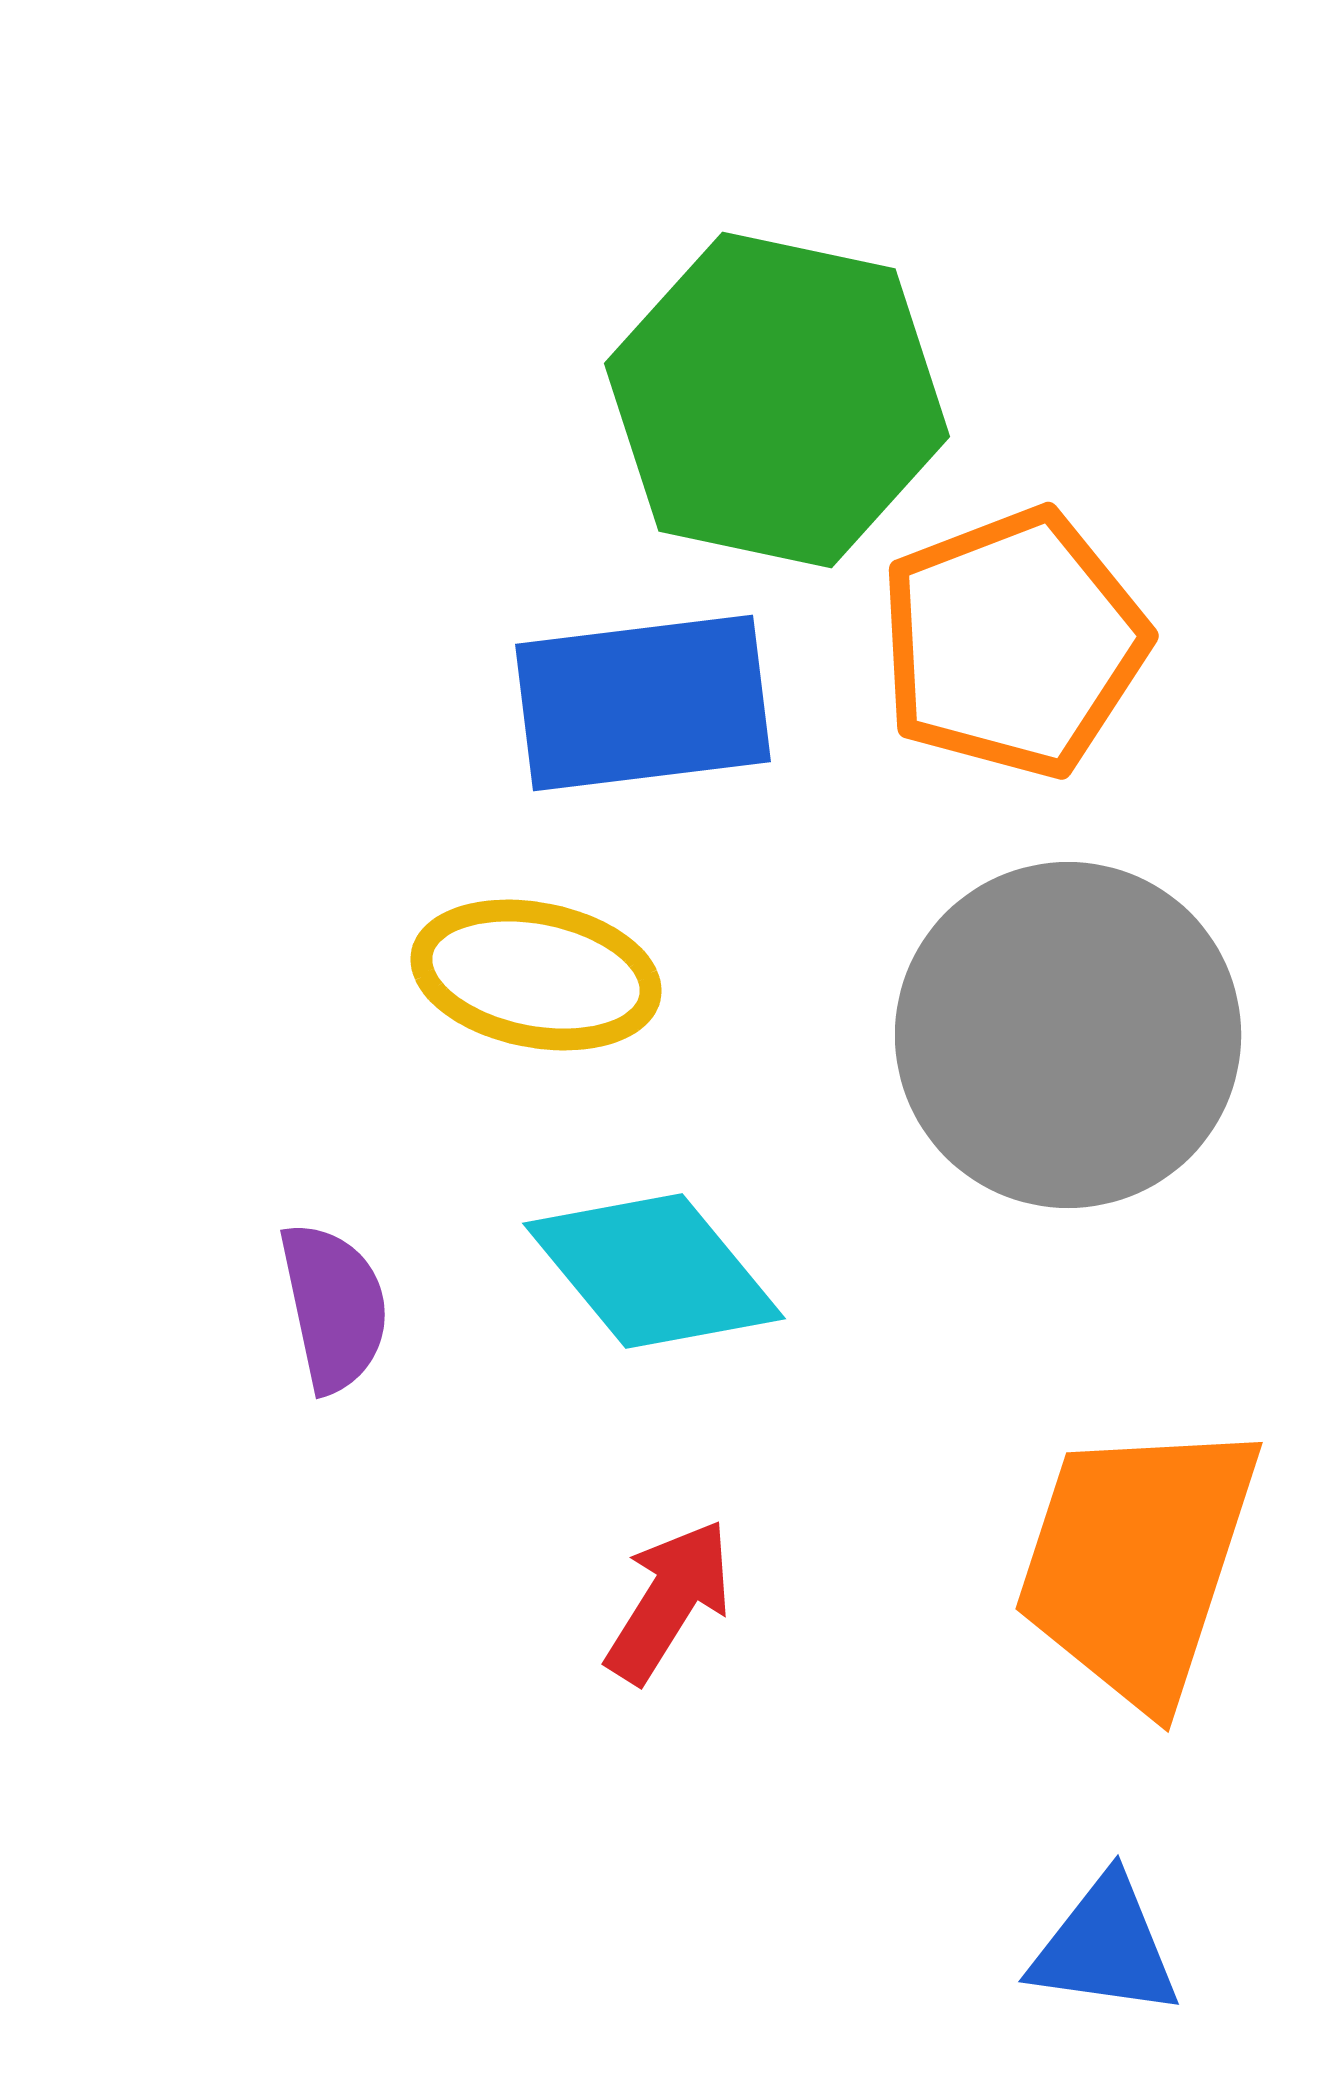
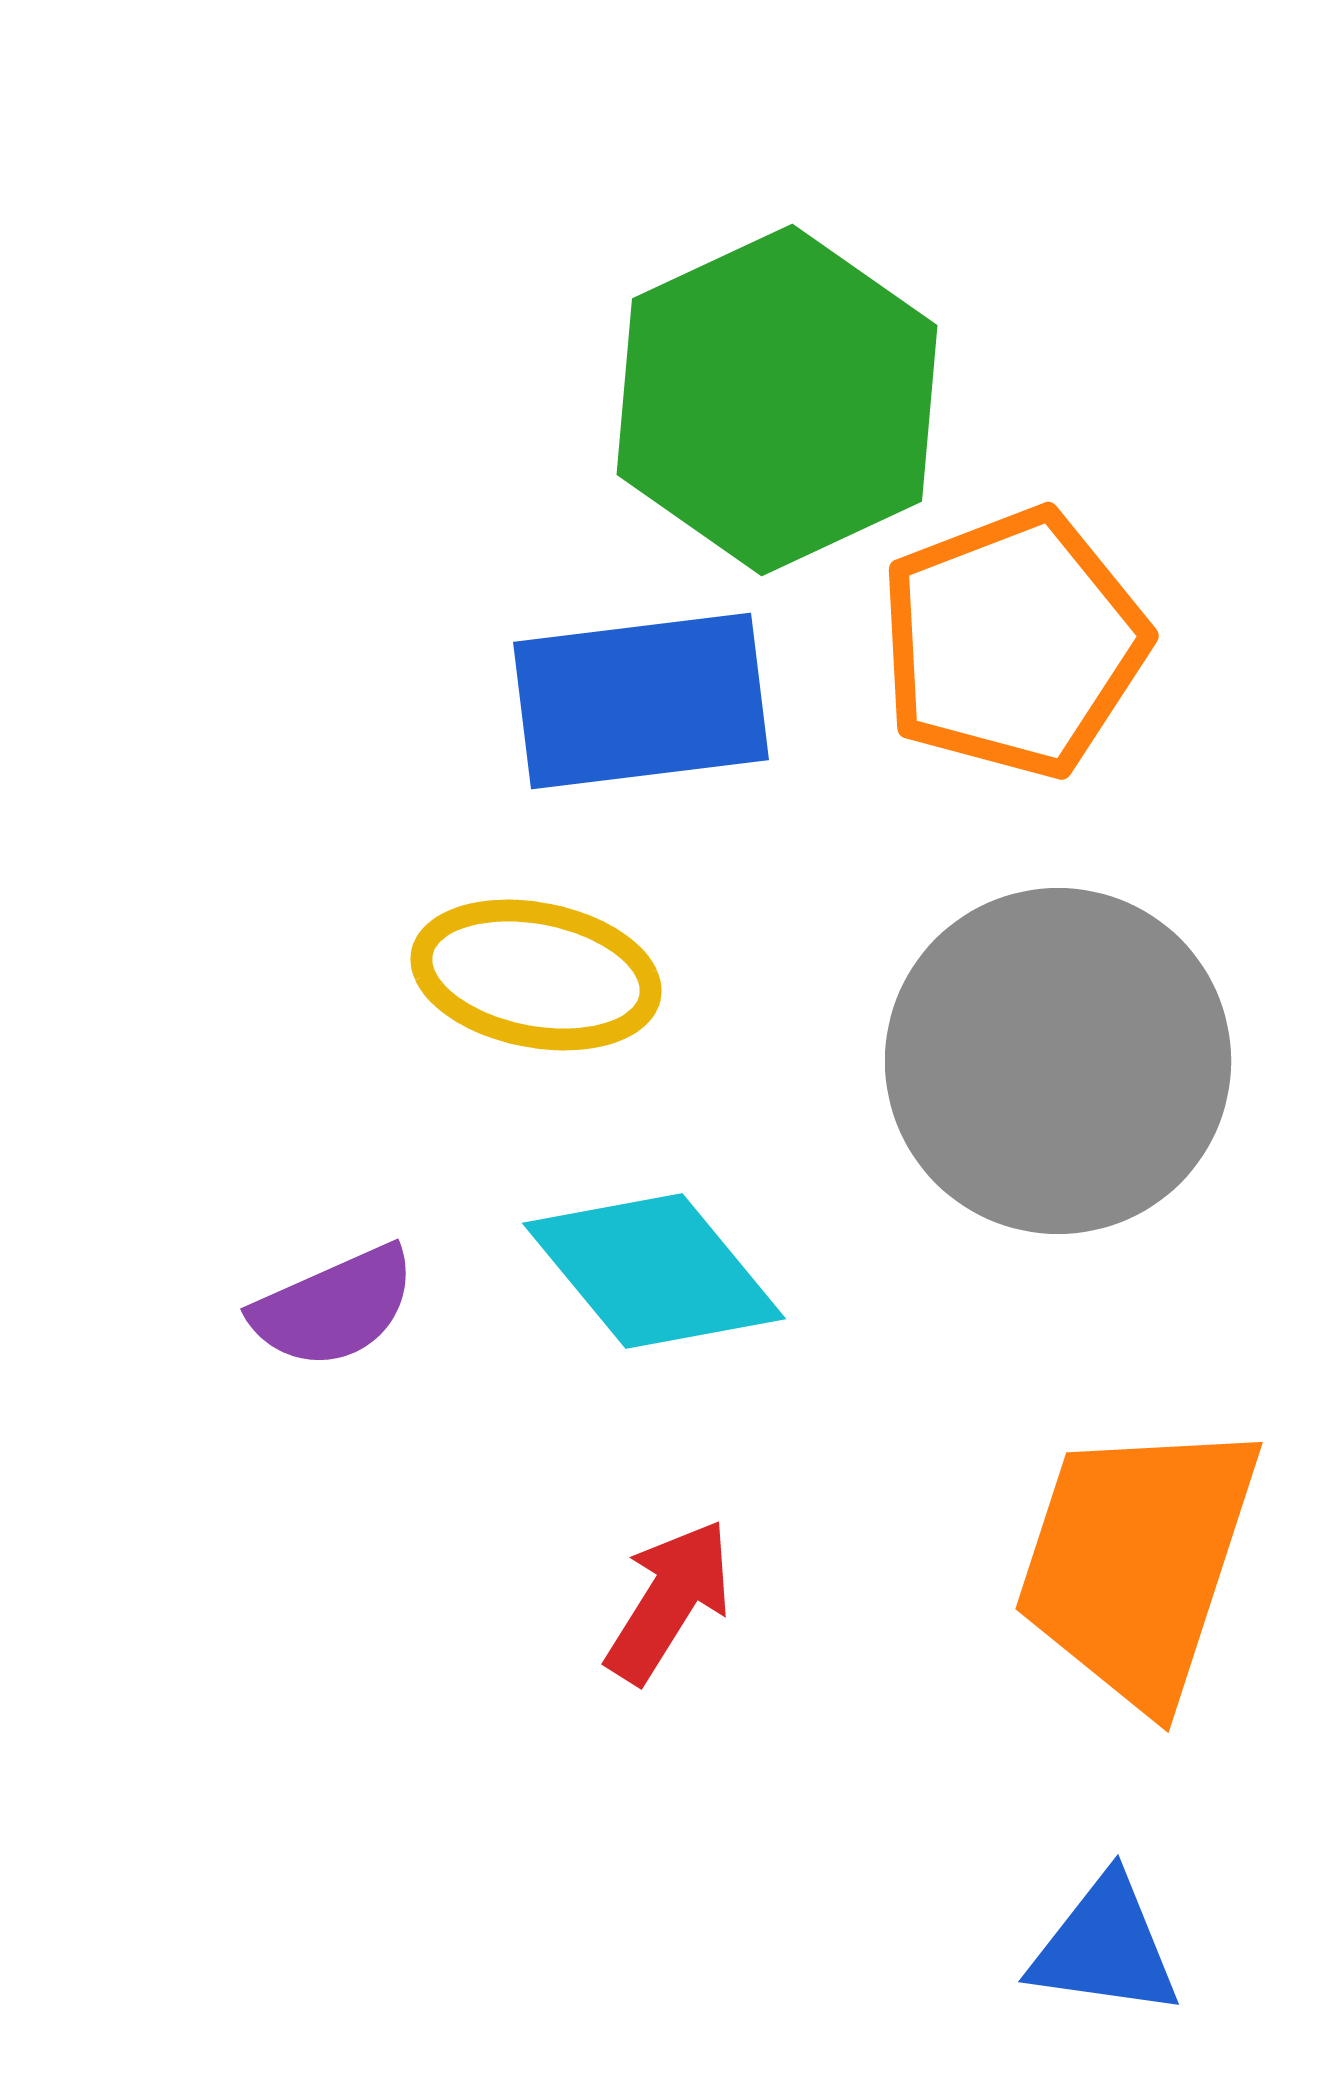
green hexagon: rotated 23 degrees clockwise
blue rectangle: moved 2 px left, 2 px up
gray circle: moved 10 px left, 26 px down
purple semicircle: rotated 78 degrees clockwise
